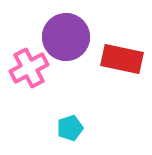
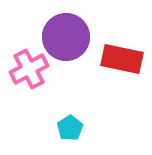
pink cross: moved 1 px down
cyan pentagon: rotated 15 degrees counterclockwise
